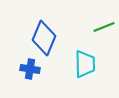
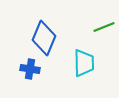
cyan trapezoid: moved 1 px left, 1 px up
